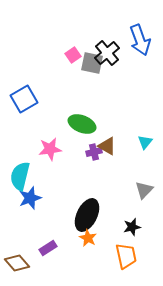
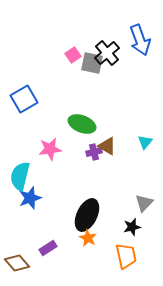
gray triangle: moved 13 px down
